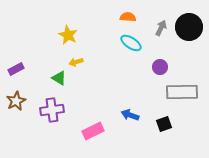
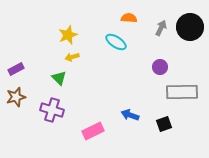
orange semicircle: moved 1 px right, 1 px down
black circle: moved 1 px right
yellow star: rotated 24 degrees clockwise
cyan ellipse: moved 15 px left, 1 px up
yellow arrow: moved 4 px left, 5 px up
green triangle: rotated 14 degrees clockwise
brown star: moved 4 px up; rotated 12 degrees clockwise
purple cross: rotated 25 degrees clockwise
